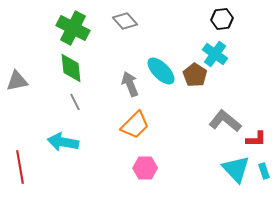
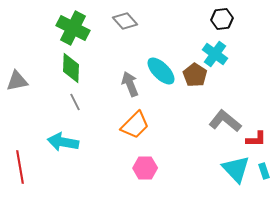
green diamond: rotated 8 degrees clockwise
